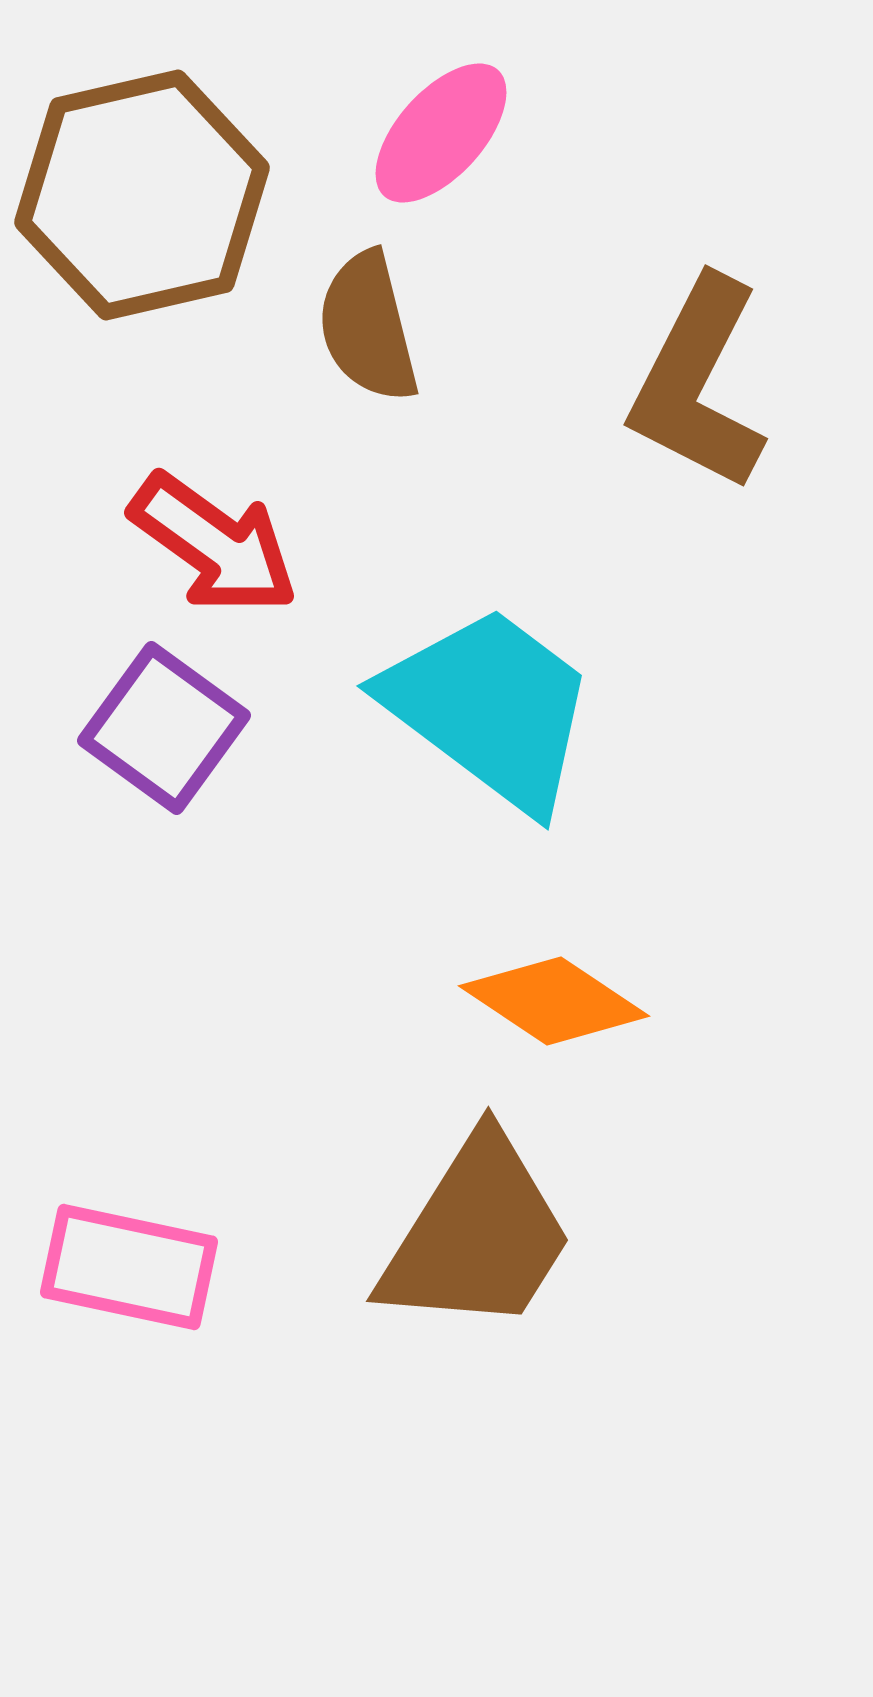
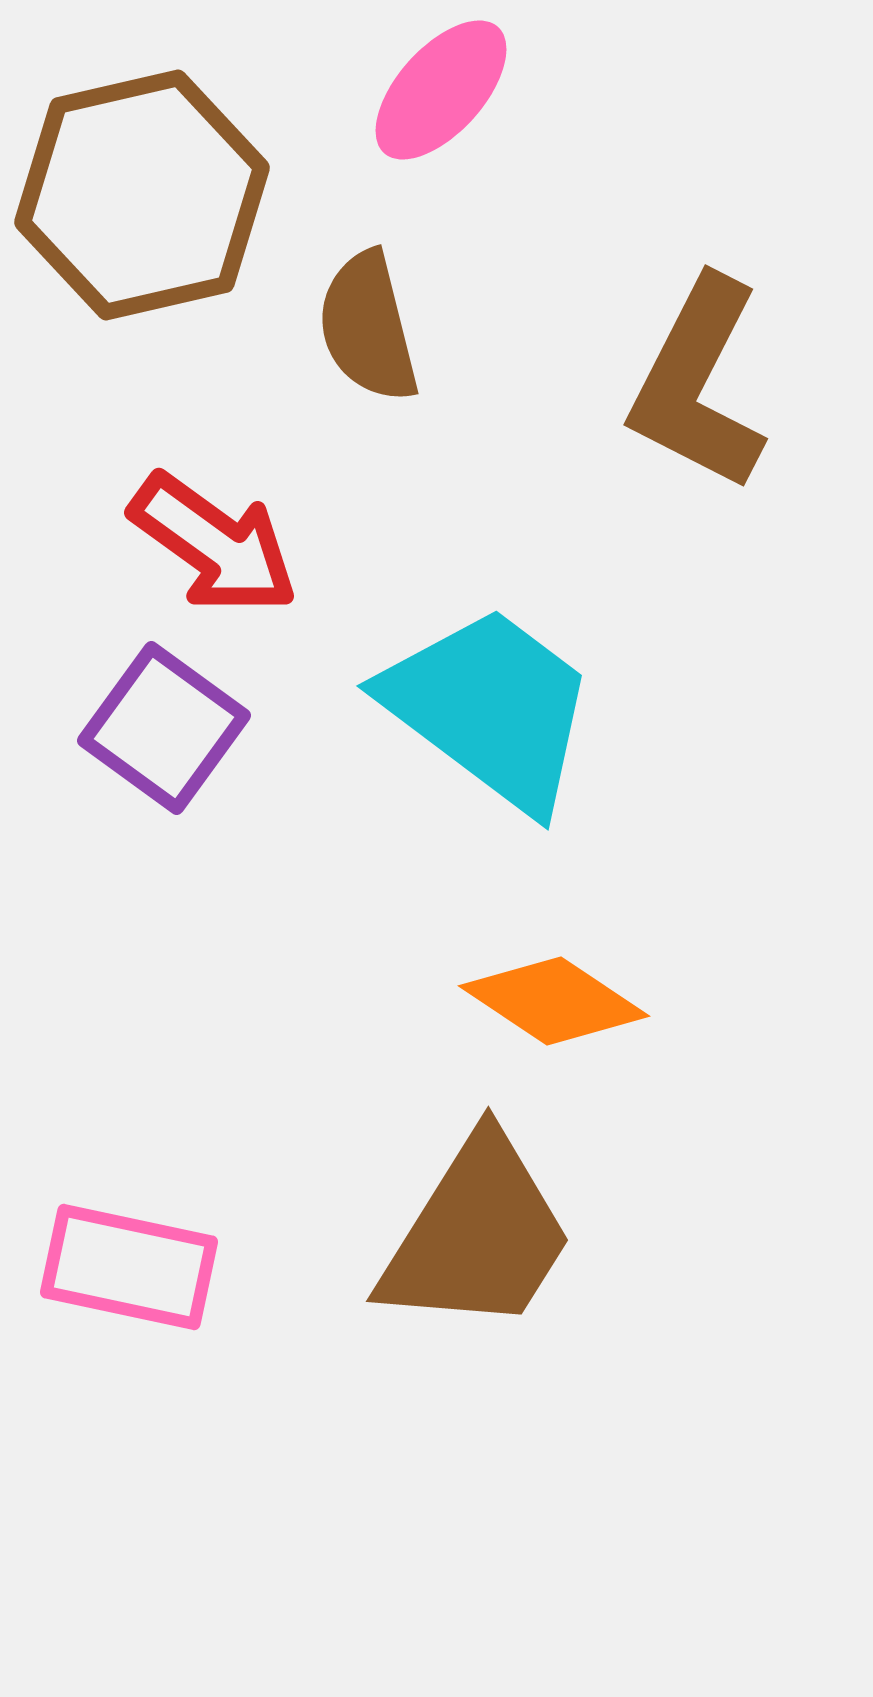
pink ellipse: moved 43 px up
